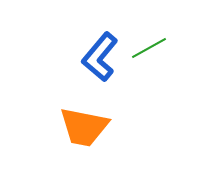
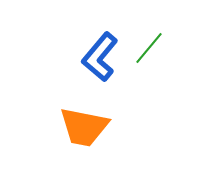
green line: rotated 21 degrees counterclockwise
